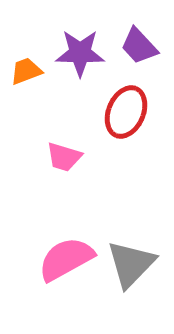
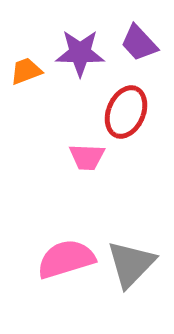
purple trapezoid: moved 3 px up
pink trapezoid: moved 23 px right; rotated 15 degrees counterclockwise
pink semicircle: rotated 12 degrees clockwise
